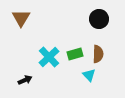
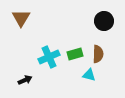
black circle: moved 5 px right, 2 px down
cyan cross: rotated 20 degrees clockwise
cyan triangle: rotated 32 degrees counterclockwise
